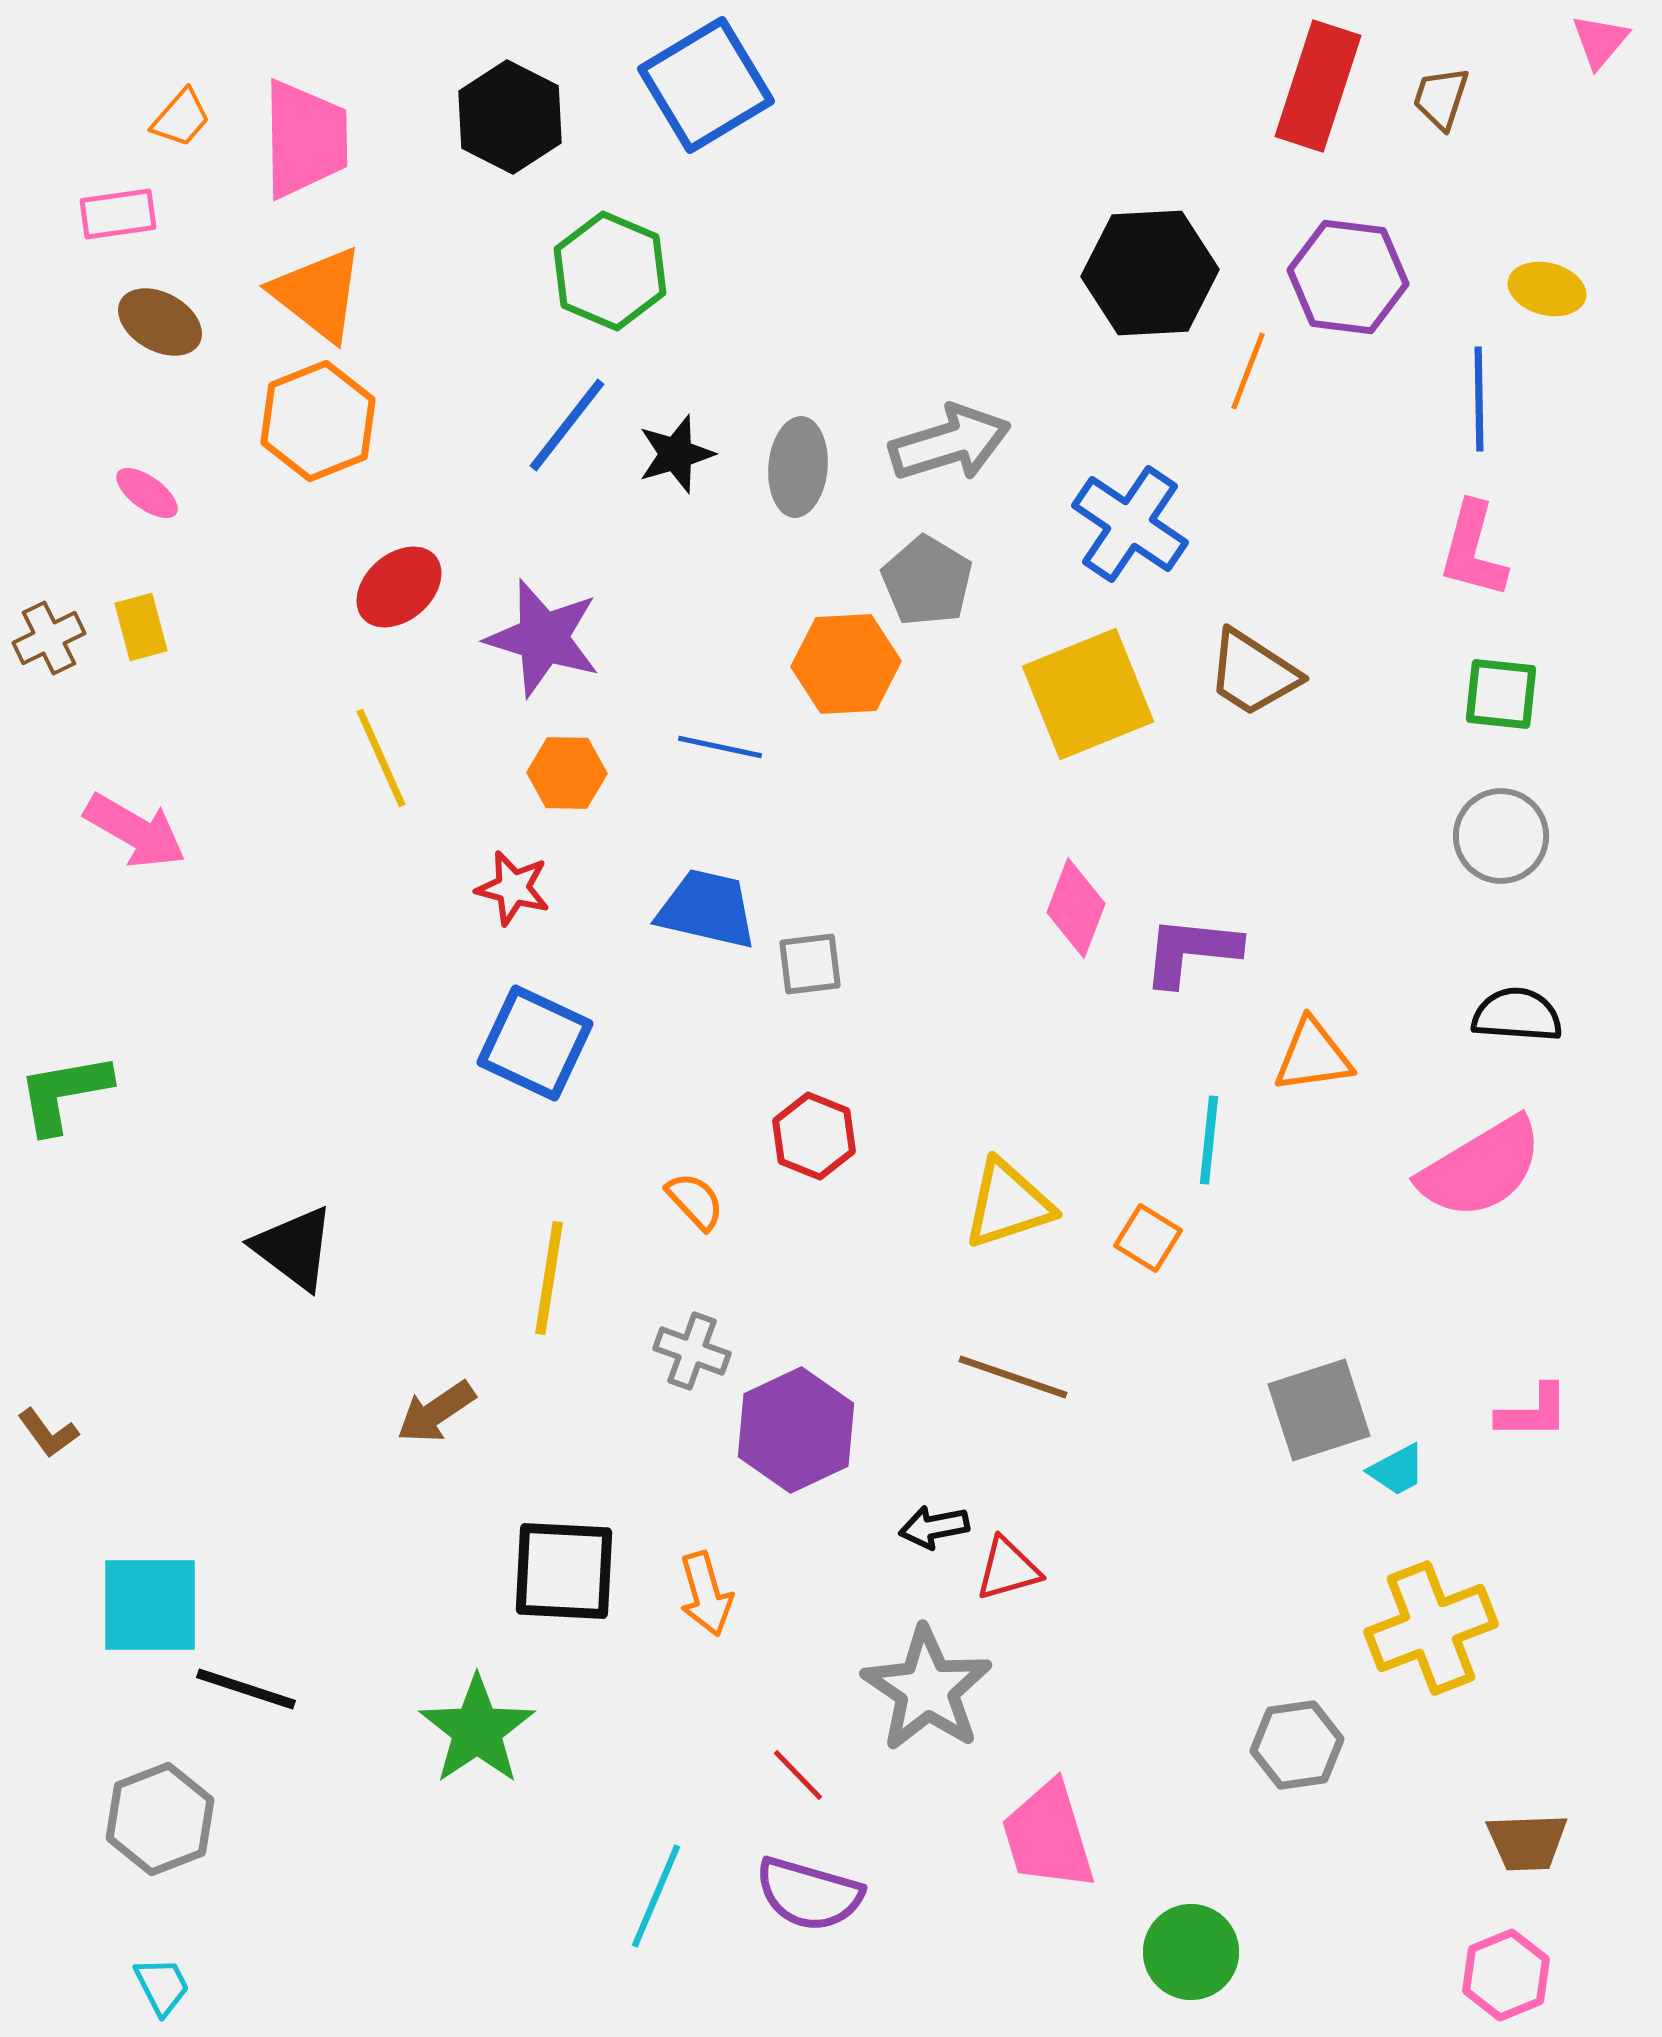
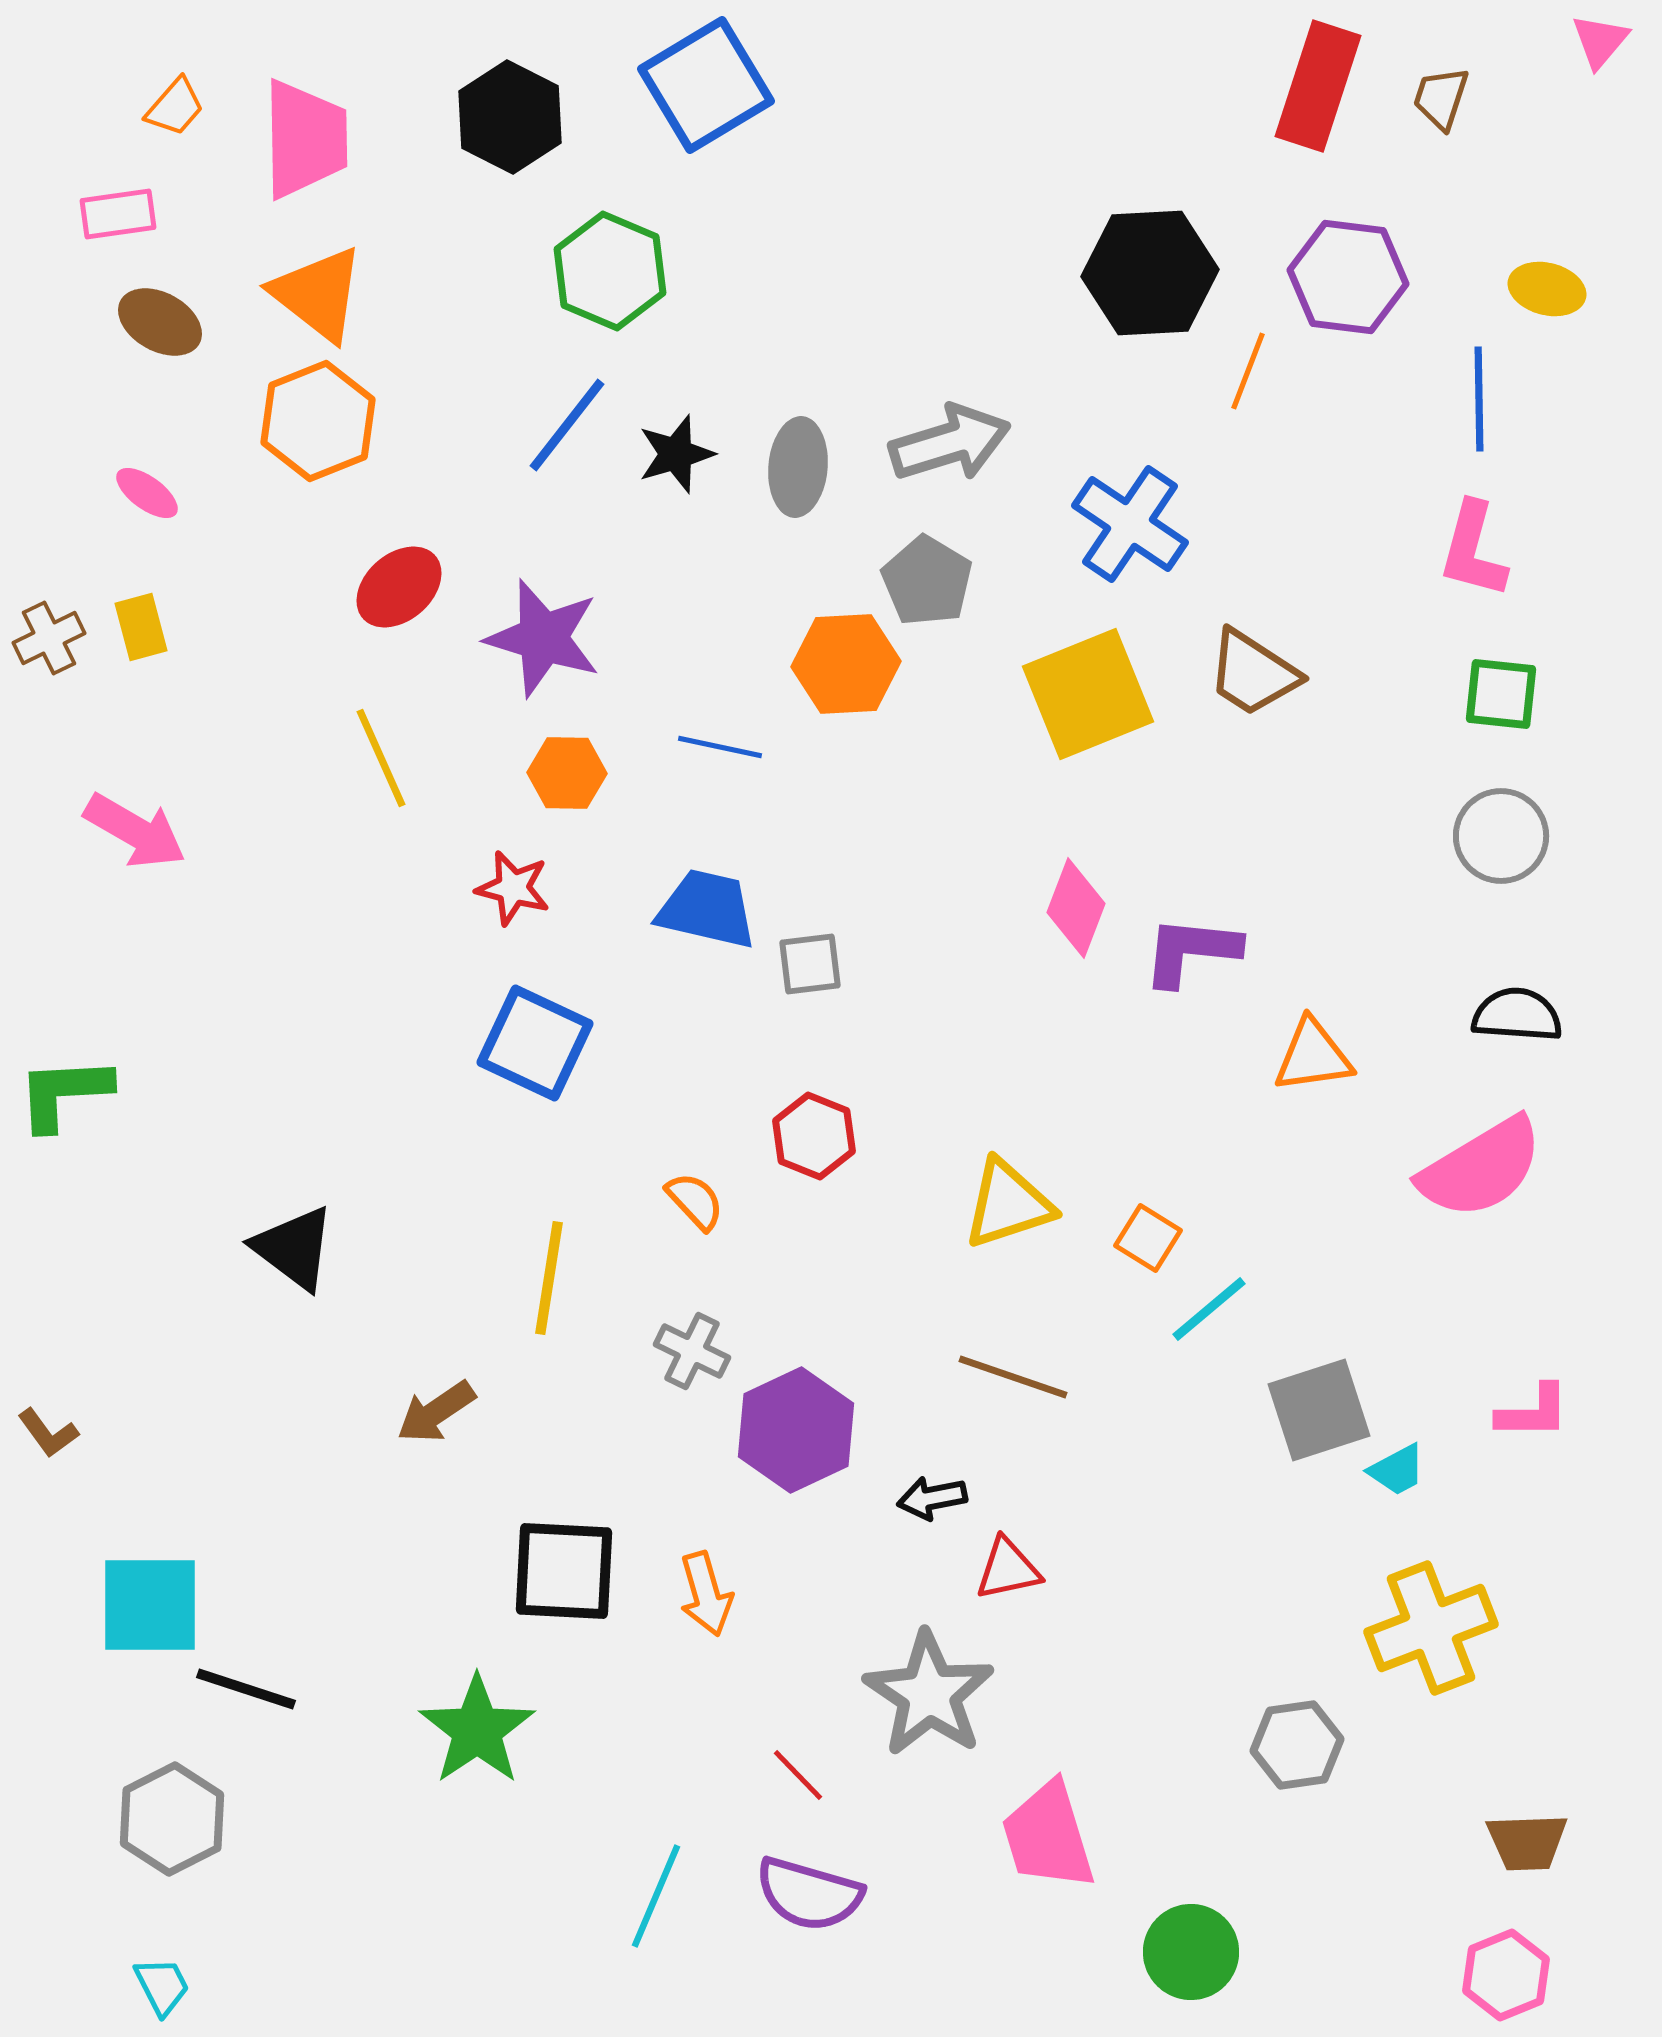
orange trapezoid at (181, 118): moved 6 px left, 11 px up
green L-shape at (64, 1093): rotated 7 degrees clockwise
cyan line at (1209, 1140): moved 169 px down; rotated 44 degrees clockwise
gray cross at (692, 1351): rotated 6 degrees clockwise
black arrow at (934, 1527): moved 2 px left, 29 px up
red triangle at (1008, 1569): rotated 4 degrees clockwise
gray star at (927, 1689): moved 2 px right, 5 px down
gray hexagon at (160, 1819): moved 12 px right; rotated 6 degrees counterclockwise
